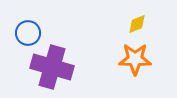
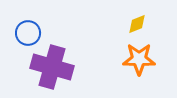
orange star: moved 4 px right
